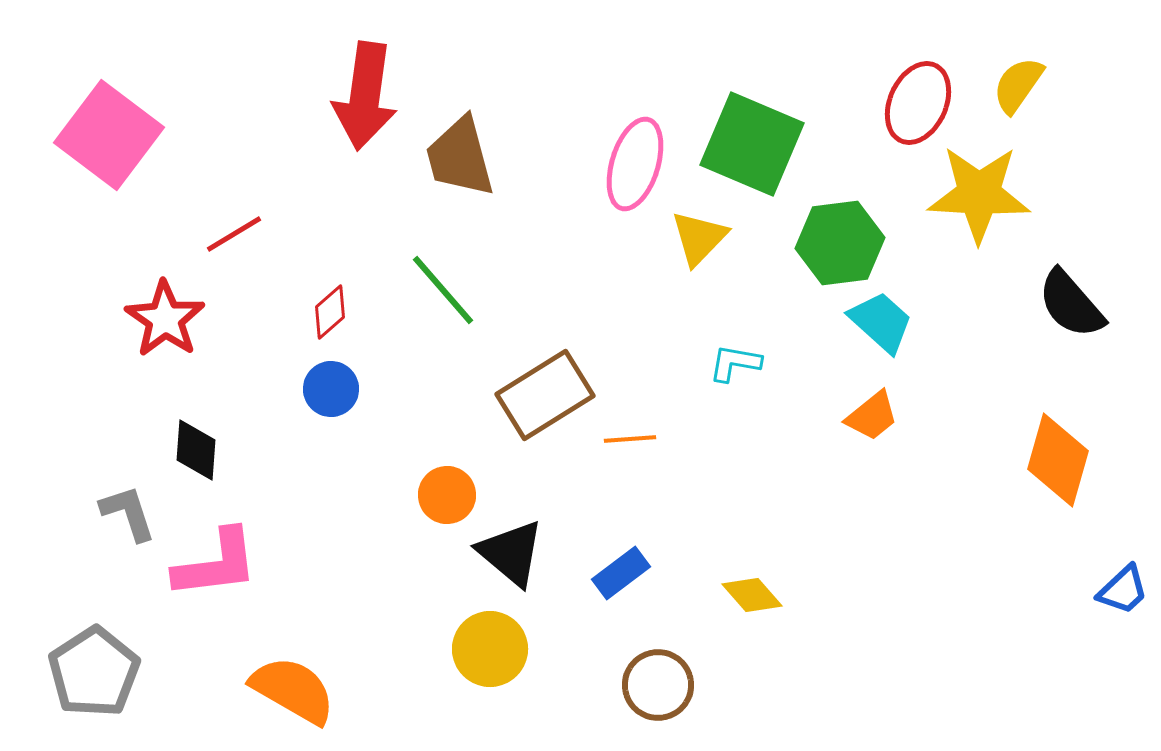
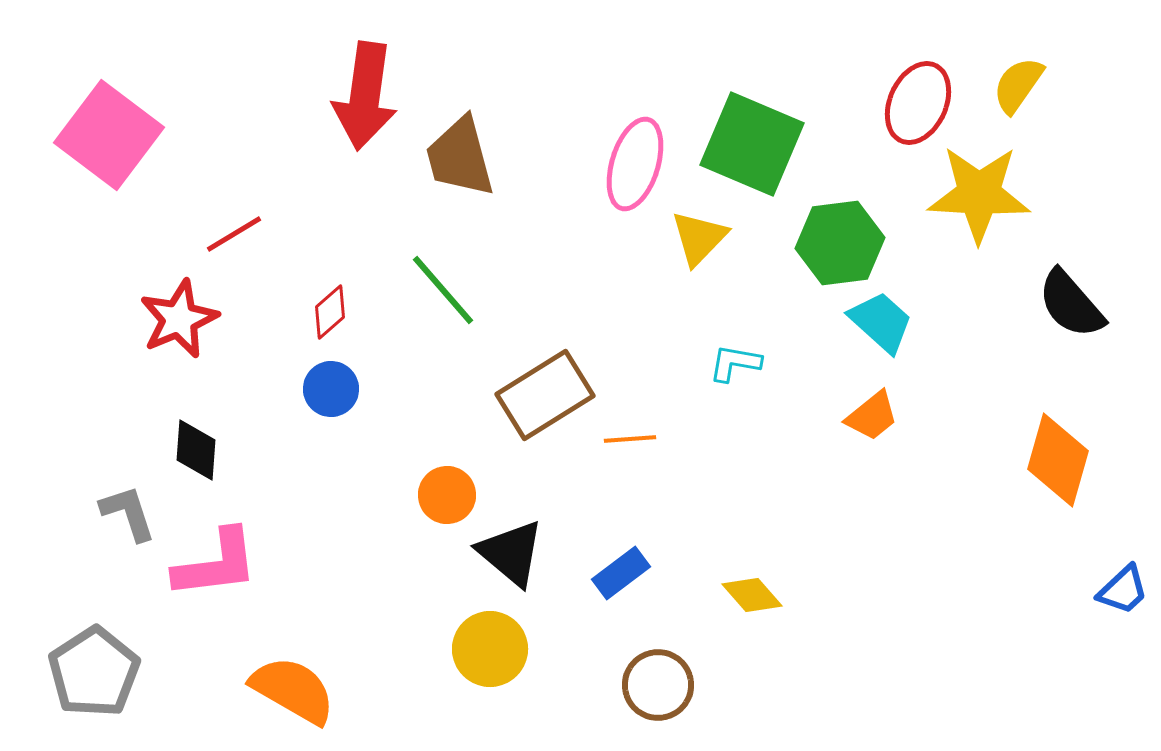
red star: moved 14 px right; rotated 14 degrees clockwise
